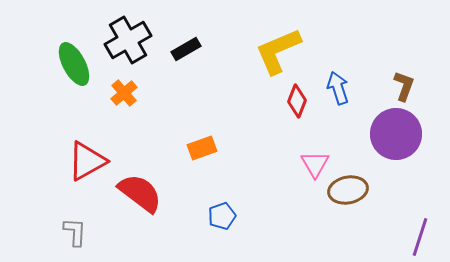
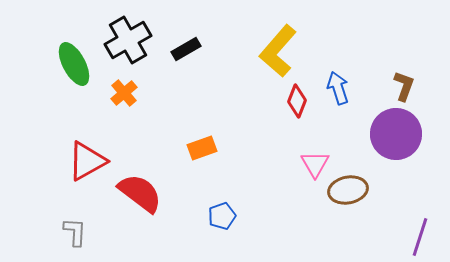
yellow L-shape: rotated 26 degrees counterclockwise
